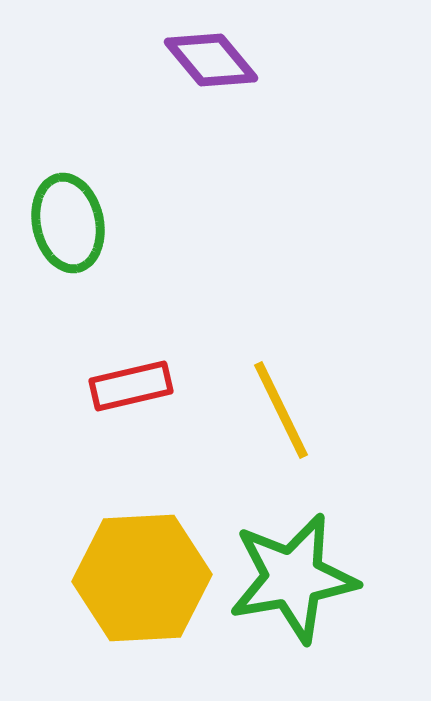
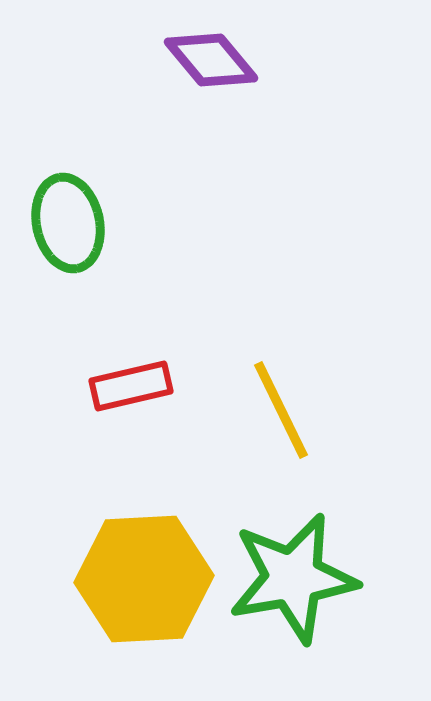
yellow hexagon: moved 2 px right, 1 px down
